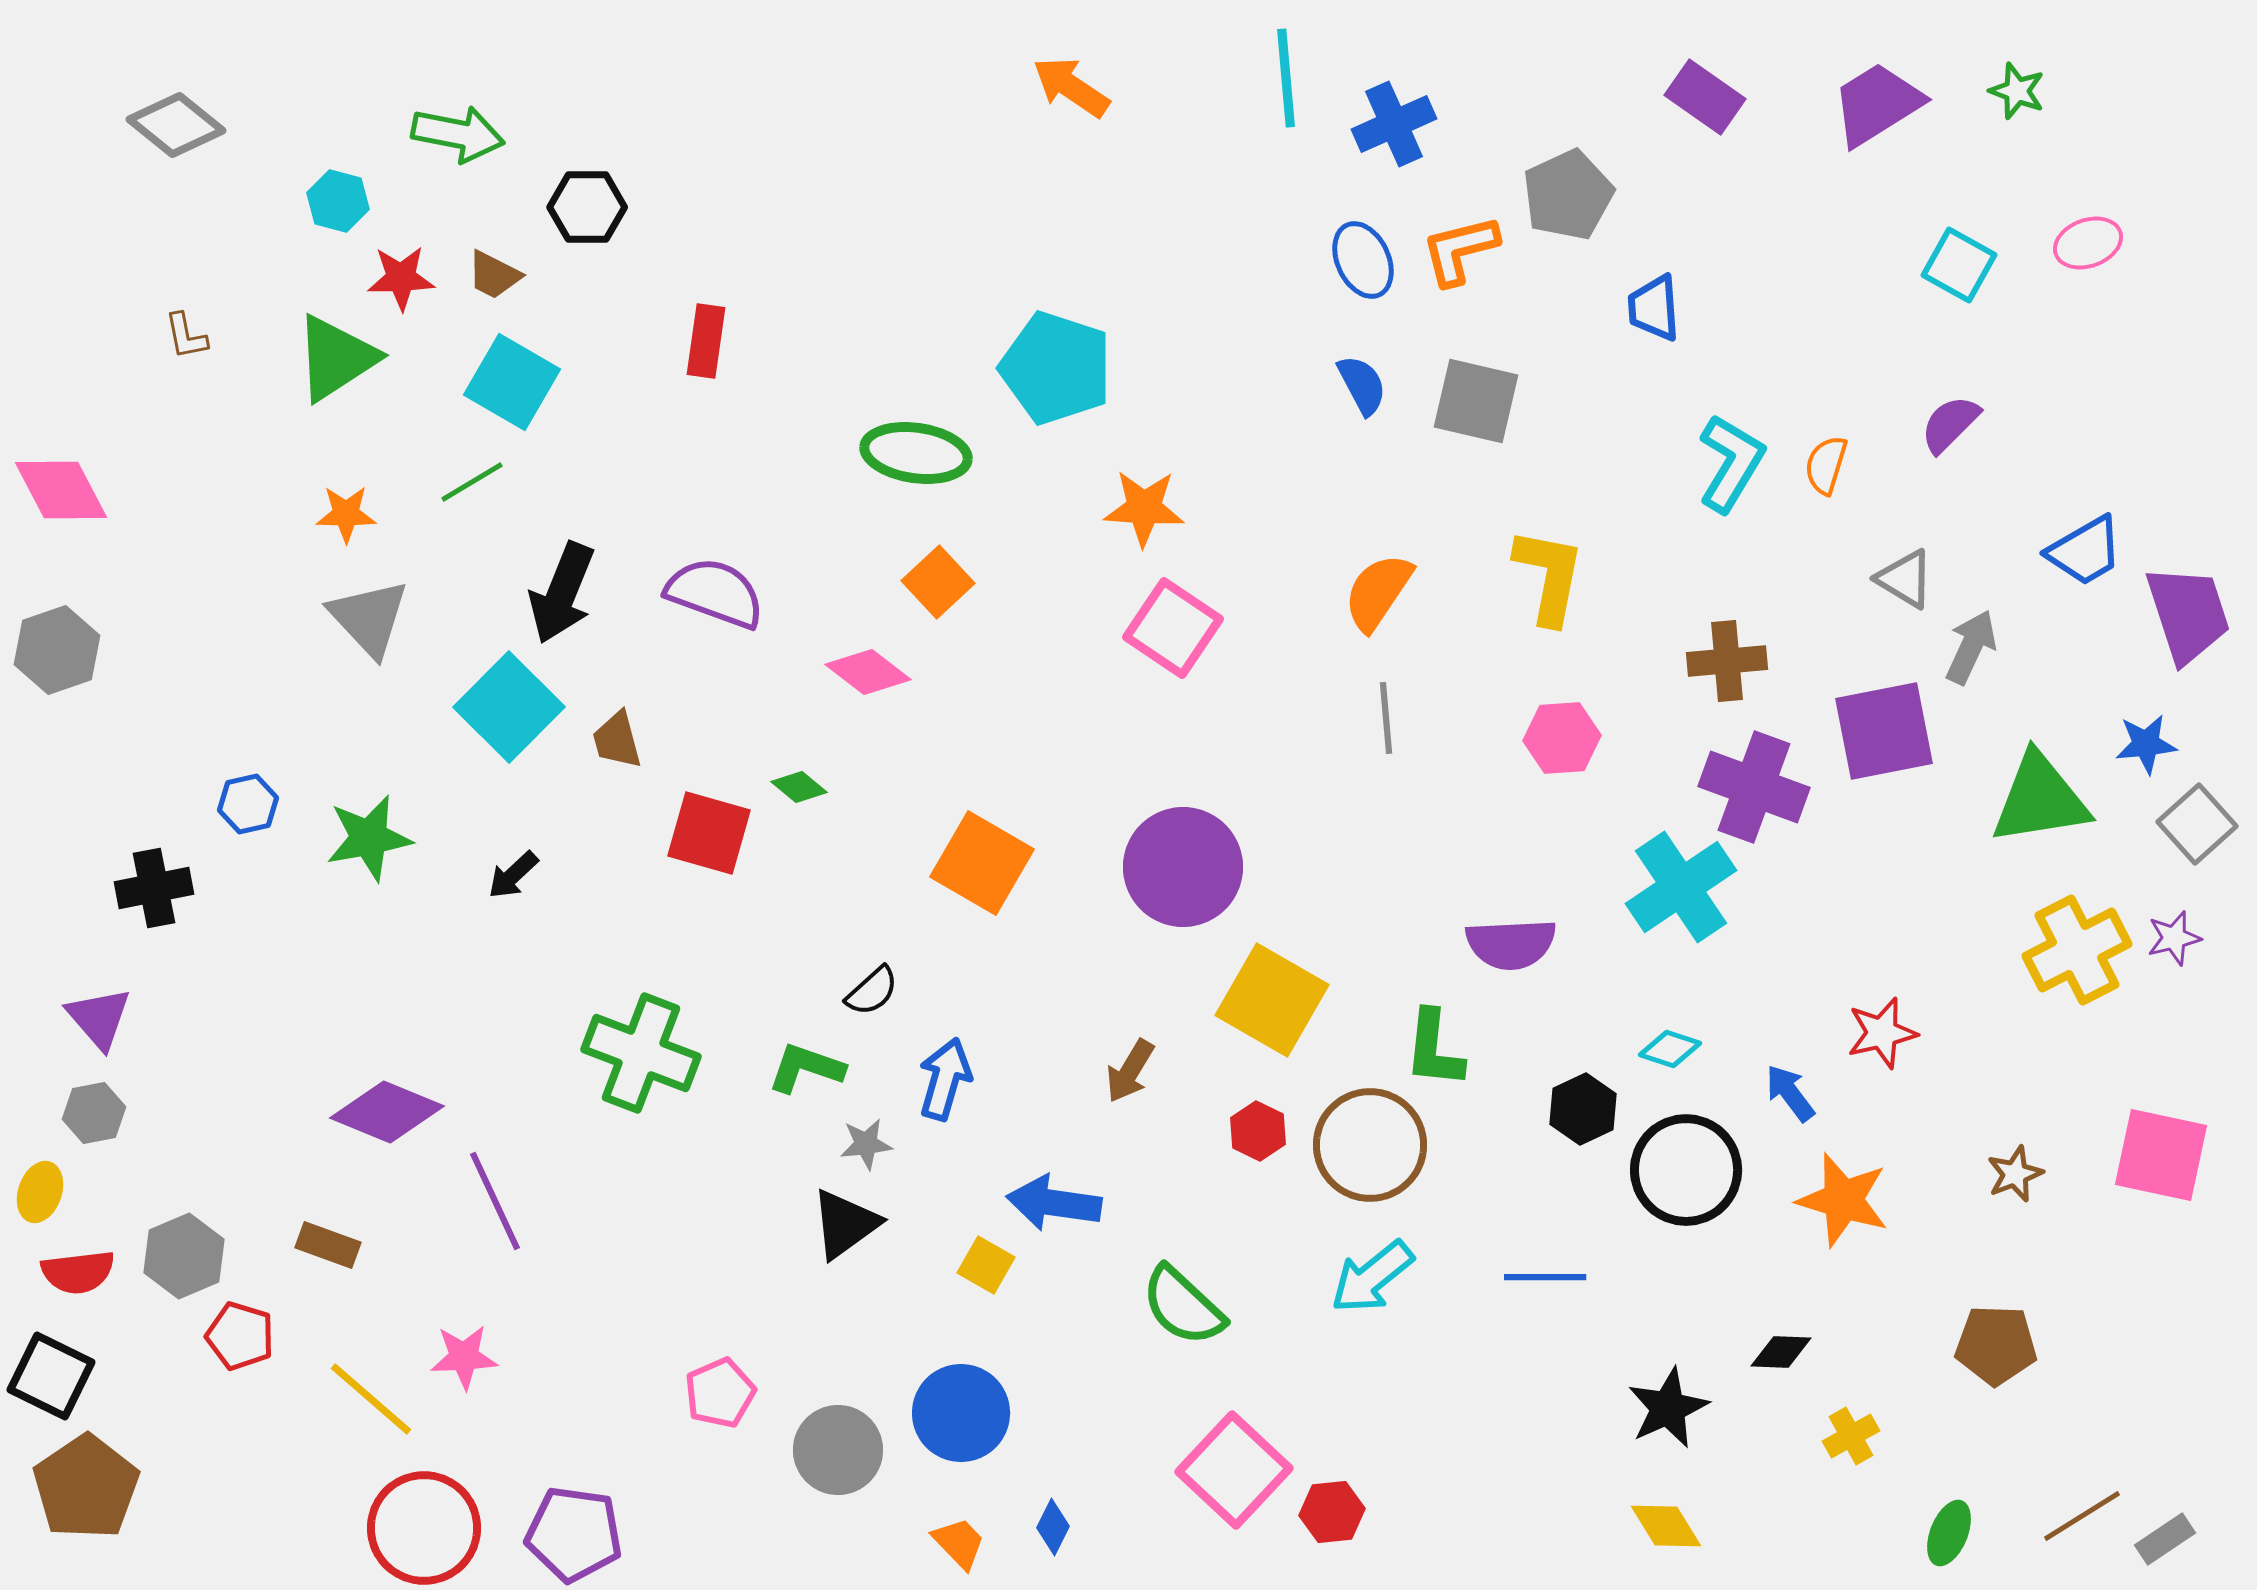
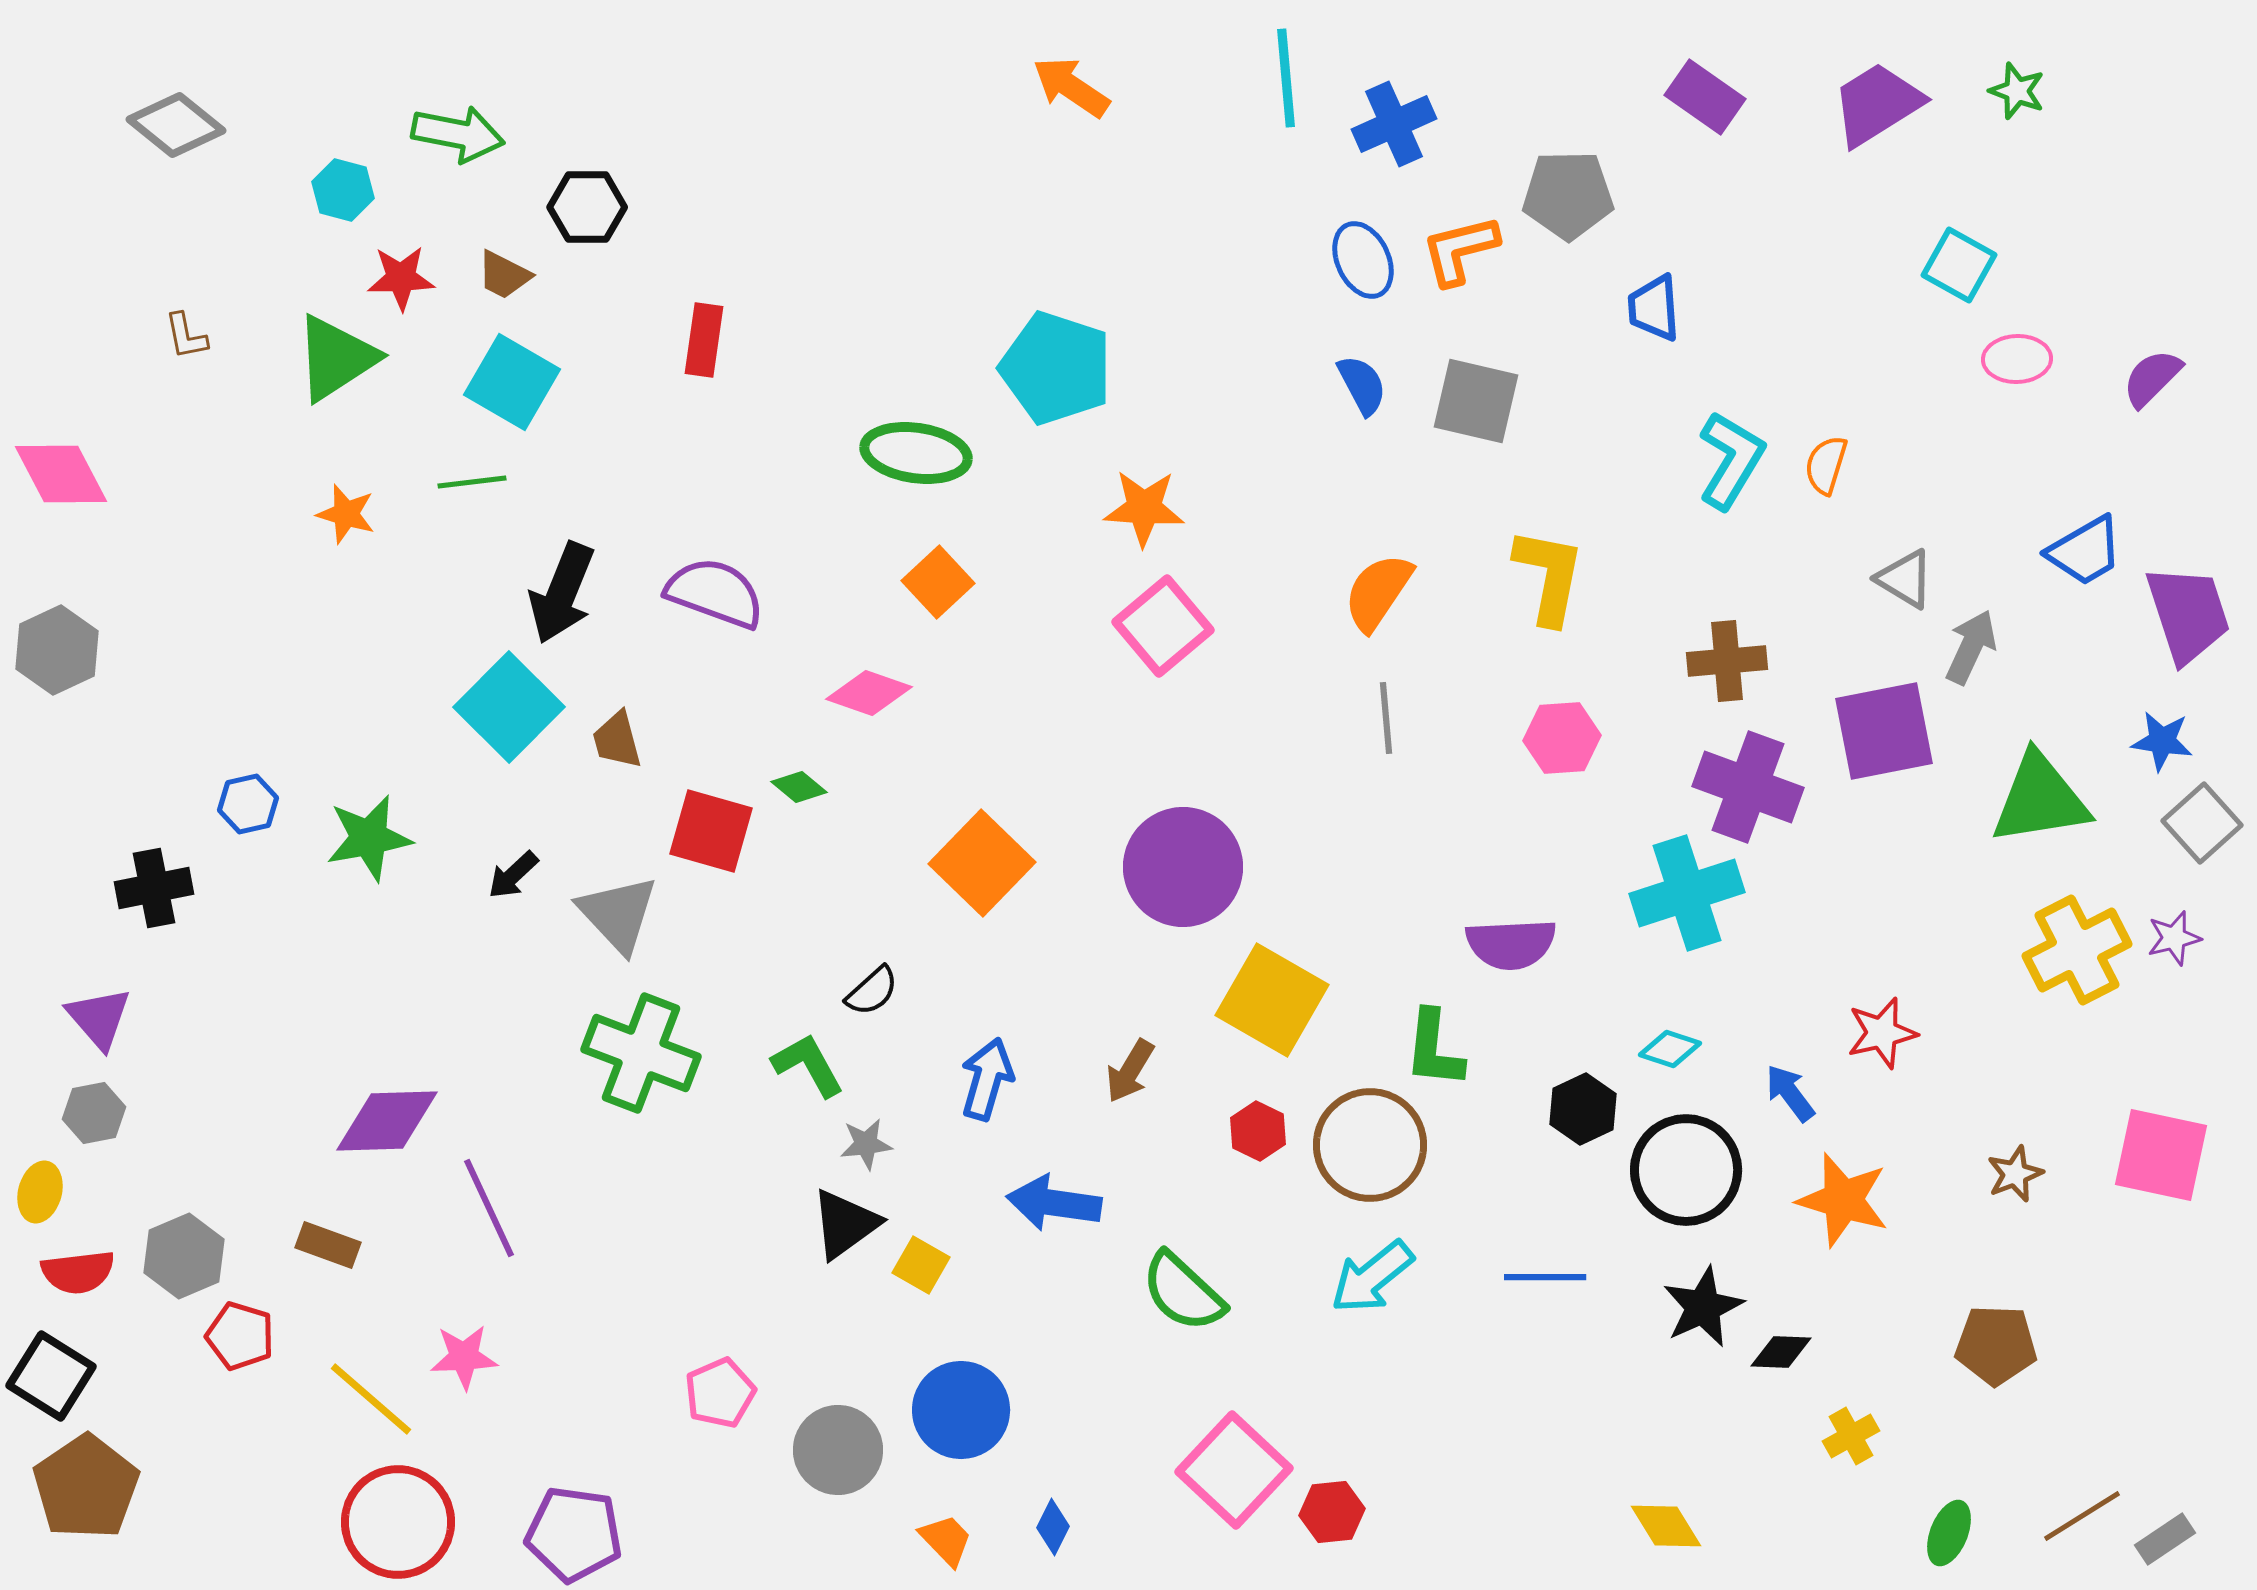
gray pentagon at (1568, 195): rotated 24 degrees clockwise
cyan hexagon at (338, 201): moved 5 px right, 11 px up
pink ellipse at (2088, 243): moved 71 px left, 116 px down; rotated 18 degrees clockwise
brown trapezoid at (494, 275): moved 10 px right
red rectangle at (706, 341): moved 2 px left, 1 px up
purple semicircle at (1950, 424): moved 202 px right, 46 px up
cyan L-shape at (1731, 463): moved 3 px up
green line at (472, 482): rotated 24 degrees clockwise
pink diamond at (61, 490): moved 16 px up
orange star at (346, 514): rotated 16 degrees clockwise
gray triangle at (369, 618): moved 249 px right, 296 px down
pink square at (1173, 628): moved 10 px left, 2 px up; rotated 16 degrees clockwise
gray hexagon at (57, 650): rotated 6 degrees counterclockwise
pink diamond at (868, 672): moved 1 px right, 21 px down; rotated 18 degrees counterclockwise
blue star at (2146, 744): moved 16 px right, 3 px up; rotated 14 degrees clockwise
purple cross at (1754, 787): moved 6 px left
gray square at (2197, 824): moved 5 px right, 1 px up
red square at (709, 833): moved 2 px right, 2 px up
orange square at (982, 863): rotated 14 degrees clockwise
cyan cross at (1681, 887): moved 6 px right, 6 px down; rotated 16 degrees clockwise
green L-shape at (806, 1068): moved 2 px right, 3 px up; rotated 42 degrees clockwise
blue arrow at (945, 1079): moved 42 px right
purple diamond at (387, 1112): moved 9 px down; rotated 24 degrees counterclockwise
yellow ellipse at (40, 1192): rotated 4 degrees counterclockwise
purple line at (495, 1201): moved 6 px left, 7 px down
yellow square at (986, 1265): moved 65 px left
green semicircle at (1183, 1306): moved 14 px up
black square at (51, 1376): rotated 6 degrees clockwise
black star at (1668, 1408): moved 35 px right, 101 px up
blue circle at (961, 1413): moved 3 px up
red circle at (424, 1528): moved 26 px left, 6 px up
orange trapezoid at (959, 1543): moved 13 px left, 3 px up
